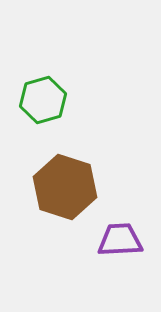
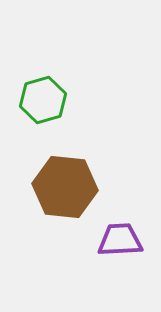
brown hexagon: rotated 12 degrees counterclockwise
